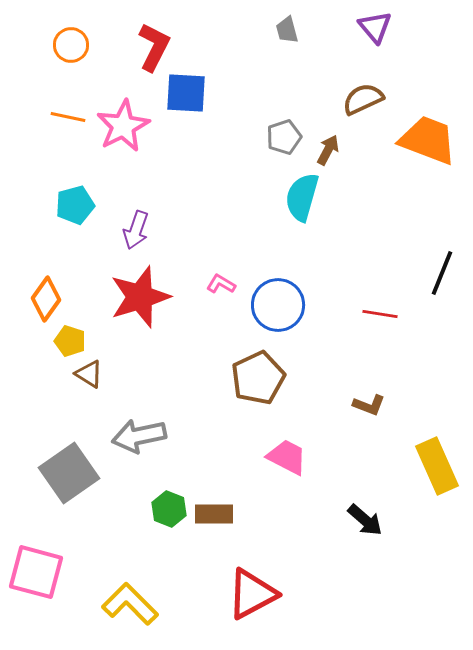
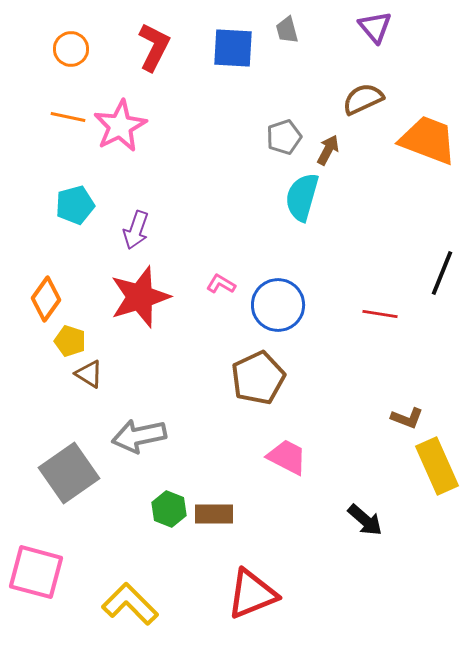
orange circle: moved 4 px down
blue square: moved 47 px right, 45 px up
pink star: moved 3 px left
brown L-shape: moved 38 px right, 13 px down
red triangle: rotated 6 degrees clockwise
